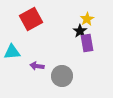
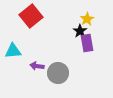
red square: moved 3 px up; rotated 10 degrees counterclockwise
cyan triangle: moved 1 px right, 1 px up
gray circle: moved 4 px left, 3 px up
